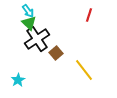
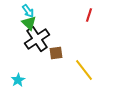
brown square: rotated 32 degrees clockwise
